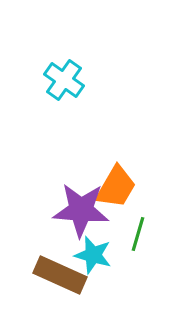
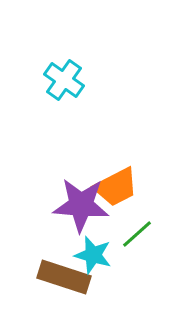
orange trapezoid: rotated 33 degrees clockwise
purple star: moved 5 px up
green line: moved 1 px left; rotated 32 degrees clockwise
brown rectangle: moved 4 px right, 2 px down; rotated 6 degrees counterclockwise
